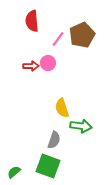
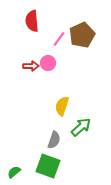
pink line: moved 1 px right
yellow semicircle: moved 2 px up; rotated 36 degrees clockwise
green arrow: moved 1 px down; rotated 50 degrees counterclockwise
